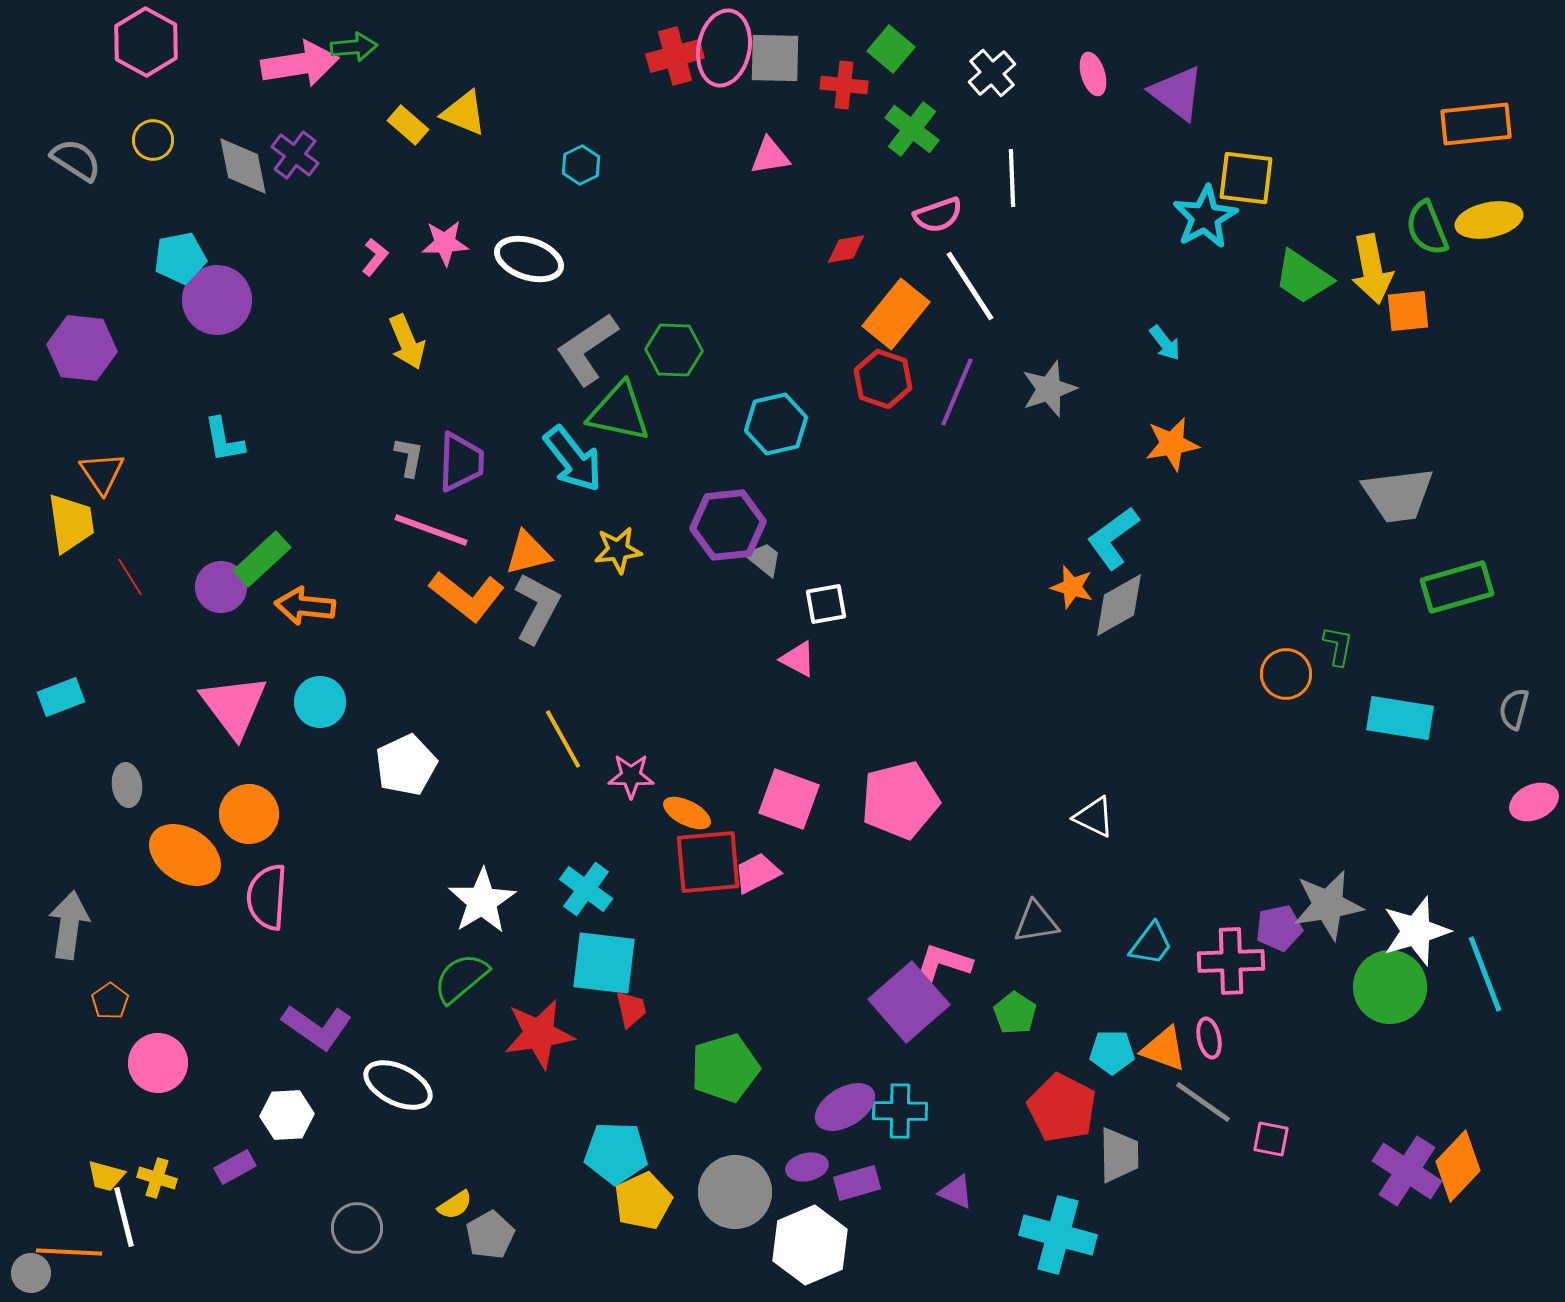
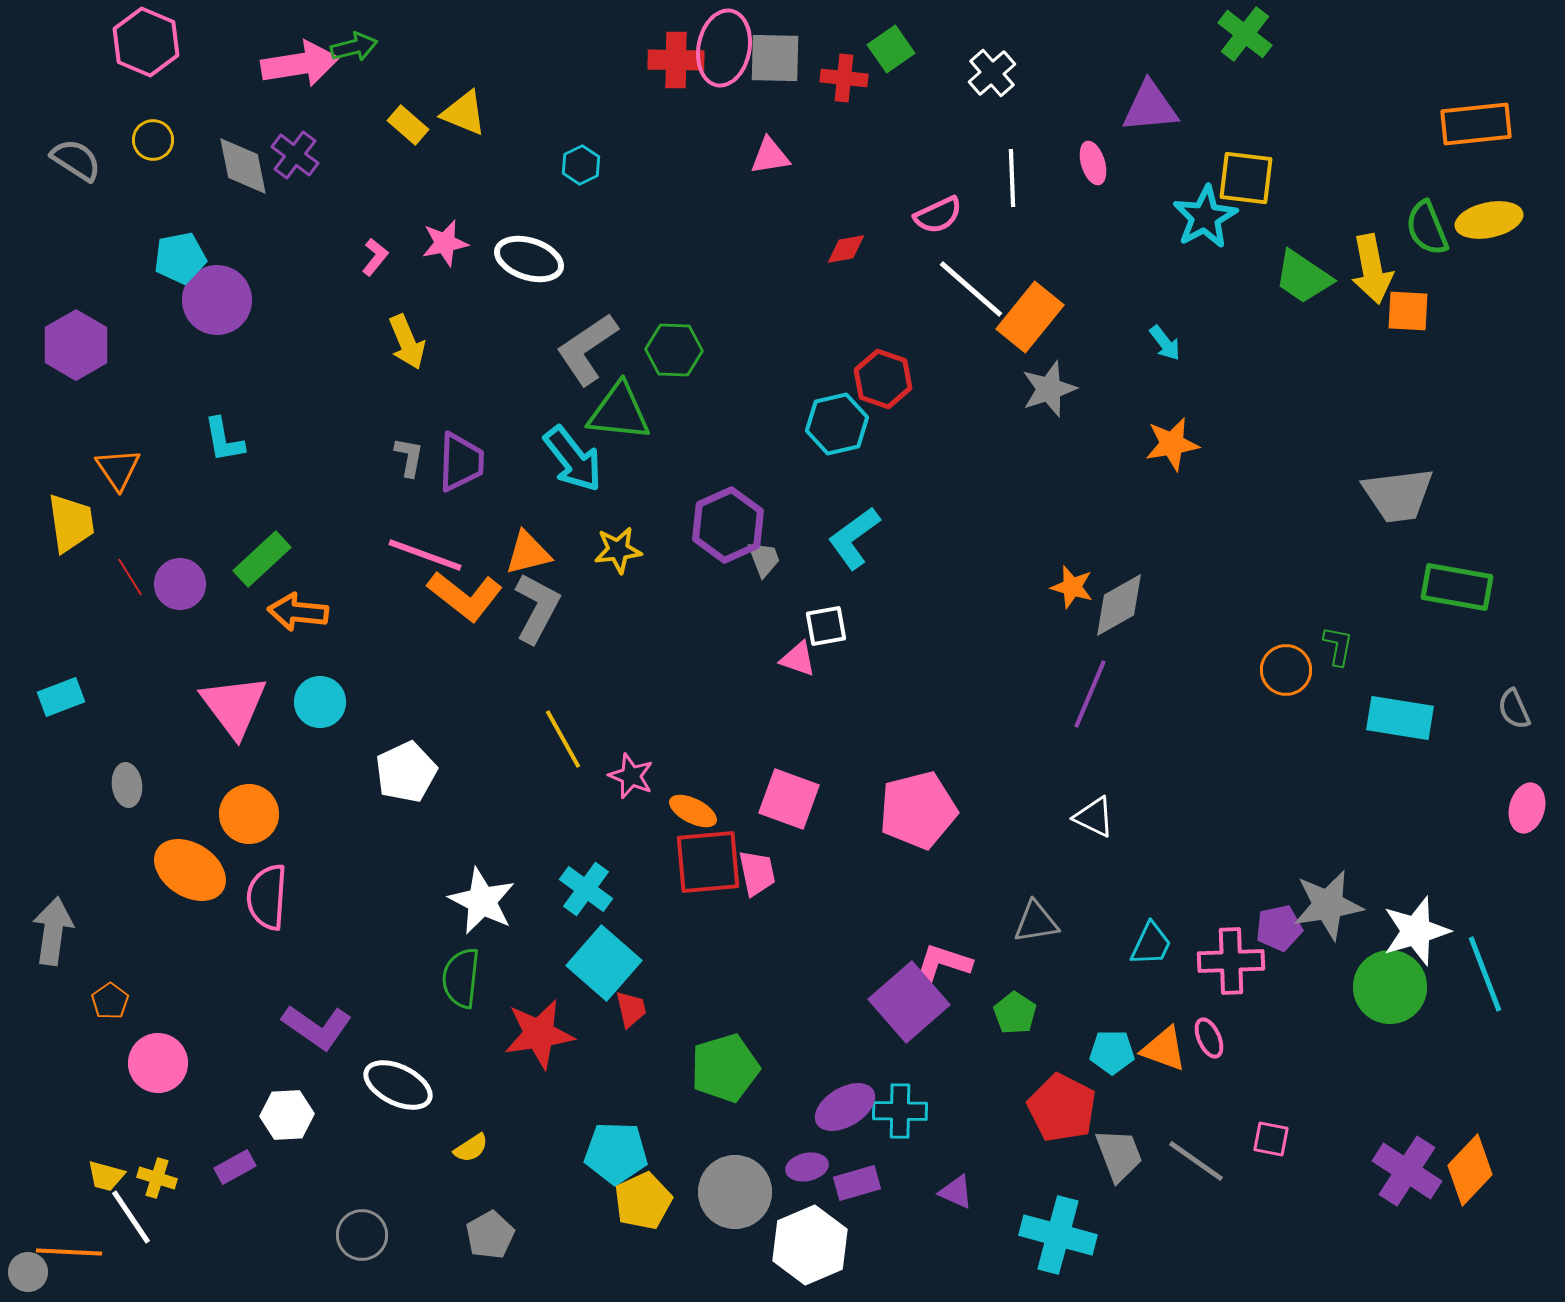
pink hexagon at (146, 42): rotated 6 degrees counterclockwise
green arrow at (354, 47): rotated 9 degrees counterclockwise
green square at (891, 49): rotated 15 degrees clockwise
red cross at (675, 56): moved 1 px right, 4 px down; rotated 16 degrees clockwise
pink ellipse at (1093, 74): moved 89 px down
red cross at (844, 85): moved 7 px up
purple triangle at (1177, 93): moved 27 px left, 14 px down; rotated 42 degrees counterclockwise
green cross at (912, 129): moved 333 px right, 95 px up
pink semicircle at (938, 215): rotated 6 degrees counterclockwise
pink star at (445, 243): rotated 9 degrees counterclockwise
white line at (970, 286): moved 1 px right, 3 px down; rotated 16 degrees counterclockwise
orange square at (1408, 311): rotated 9 degrees clockwise
orange rectangle at (896, 314): moved 134 px right, 3 px down
purple hexagon at (82, 348): moved 6 px left, 3 px up; rotated 24 degrees clockwise
purple line at (957, 392): moved 133 px right, 302 px down
green triangle at (619, 412): rotated 6 degrees counterclockwise
cyan hexagon at (776, 424): moved 61 px right
orange triangle at (102, 473): moved 16 px right, 4 px up
purple hexagon at (728, 525): rotated 18 degrees counterclockwise
pink line at (431, 530): moved 6 px left, 25 px down
cyan L-shape at (1113, 538): moved 259 px left
gray trapezoid at (764, 559): rotated 30 degrees clockwise
purple circle at (221, 587): moved 41 px left, 3 px up
green rectangle at (1457, 587): rotated 26 degrees clockwise
orange L-shape at (467, 596): moved 2 px left
white square at (826, 604): moved 22 px down
orange arrow at (305, 606): moved 7 px left, 6 px down
pink triangle at (798, 659): rotated 9 degrees counterclockwise
orange circle at (1286, 674): moved 4 px up
gray semicircle at (1514, 709): rotated 39 degrees counterclockwise
white pentagon at (406, 765): moved 7 px down
pink star at (631, 776): rotated 21 degrees clockwise
pink pentagon at (900, 800): moved 18 px right, 10 px down
pink ellipse at (1534, 802): moved 7 px left, 6 px down; rotated 51 degrees counterclockwise
orange ellipse at (687, 813): moved 6 px right, 2 px up
orange ellipse at (185, 855): moved 5 px right, 15 px down
pink trapezoid at (757, 873): rotated 105 degrees clockwise
white star at (482, 901): rotated 14 degrees counterclockwise
gray arrow at (69, 925): moved 16 px left, 6 px down
cyan trapezoid at (1151, 944): rotated 12 degrees counterclockwise
cyan square at (604, 963): rotated 34 degrees clockwise
green semicircle at (461, 978): rotated 44 degrees counterclockwise
pink ellipse at (1209, 1038): rotated 12 degrees counterclockwise
gray line at (1203, 1102): moved 7 px left, 59 px down
gray trapezoid at (1119, 1155): rotated 20 degrees counterclockwise
orange diamond at (1458, 1166): moved 12 px right, 4 px down
yellow semicircle at (455, 1205): moved 16 px right, 57 px up
white line at (124, 1217): moved 7 px right; rotated 20 degrees counterclockwise
gray circle at (357, 1228): moved 5 px right, 7 px down
gray circle at (31, 1273): moved 3 px left, 1 px up
